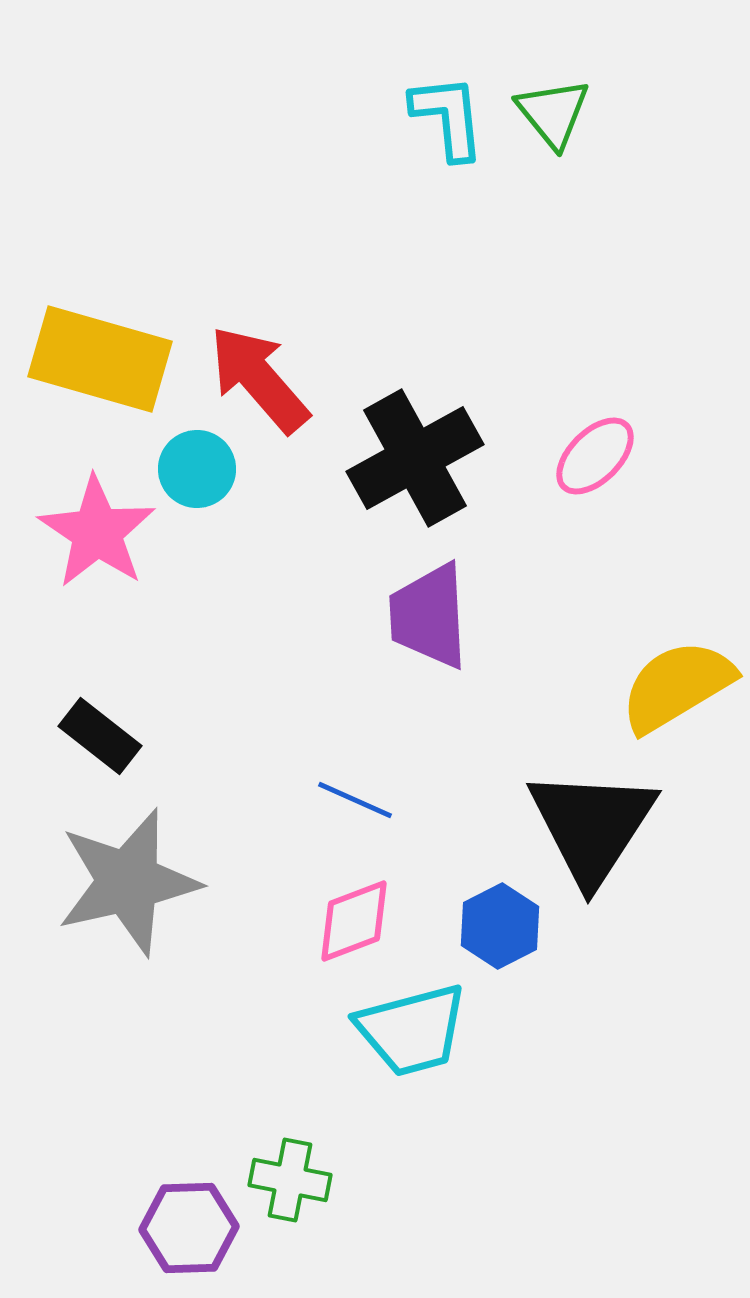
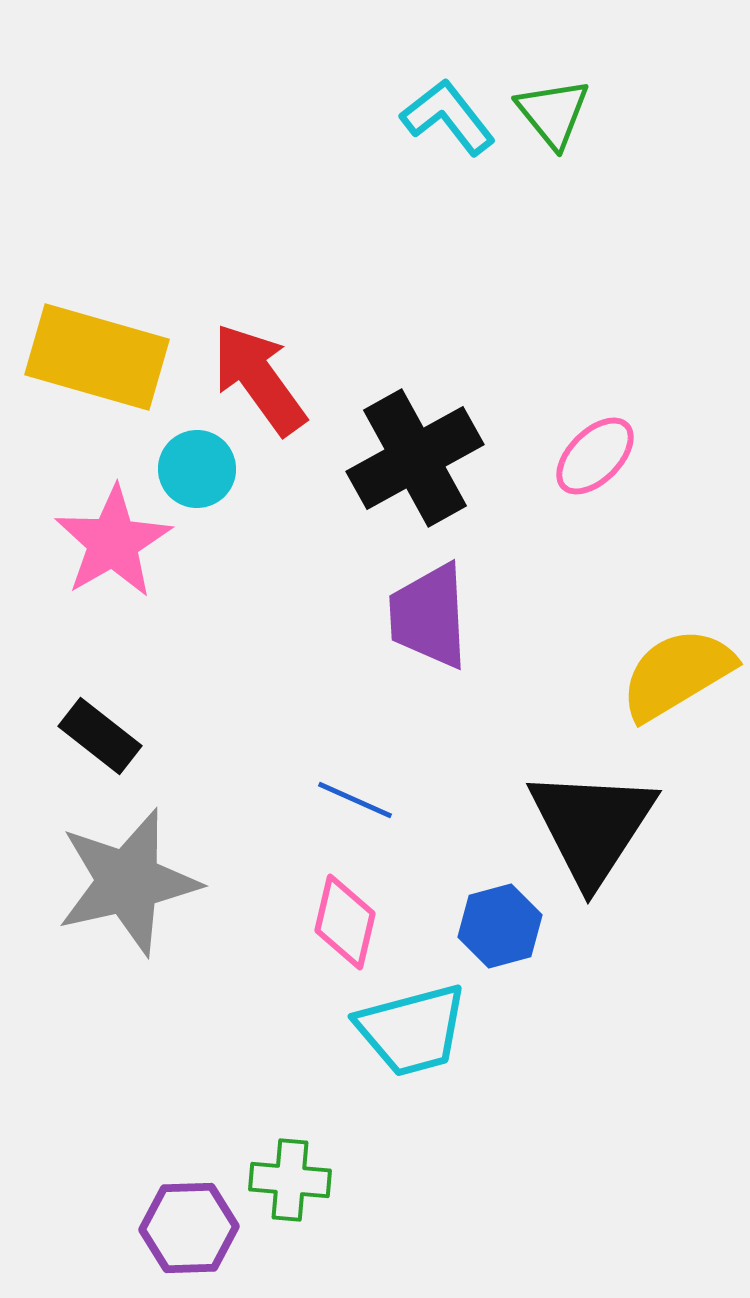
cyan L-shape: rotated 32 degrees counterclockwise
yellow rectangle: moved 3 px left, 2 px up
red arrow: rotated 5 degrees clockwise
pink star: moved 16 px right, 10 px down; rotated 8 degrees clockwise
yellow semicircle: moved 12 px up
pink diamond: moved 9 px left, 1 px down; rotated 56 degrees counterclockwise
blue hexagon: rotated 12 degrees clockwise
green cross: rotated 6 degrees counterclockwise
